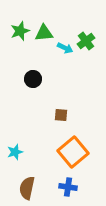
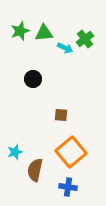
green cross: moved 1 px left, 2 px up
orange square: moved 2 px left
brown semicircle: moved 8 px right, 18 px up
